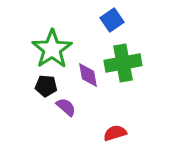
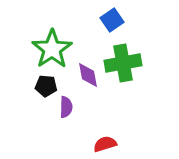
purple semicircle: rotated 50 degrees clockwise
red semicircle: moved 10 px left, 11 px down
